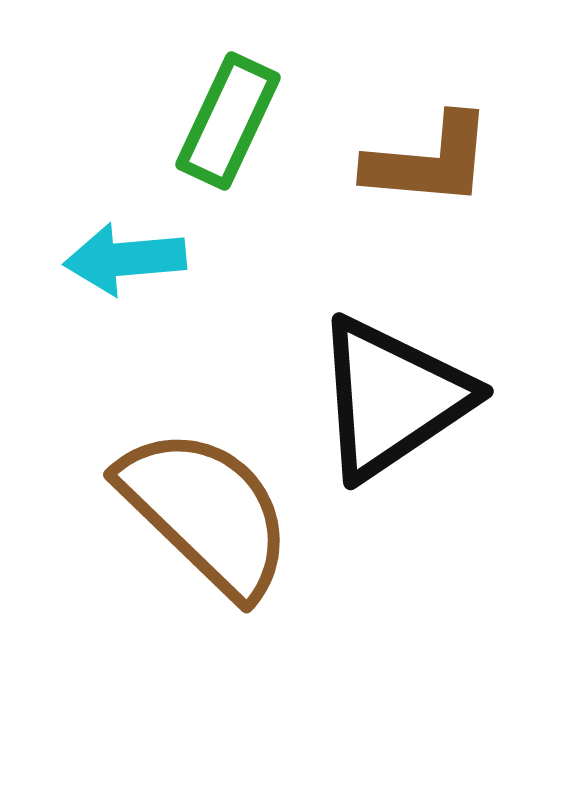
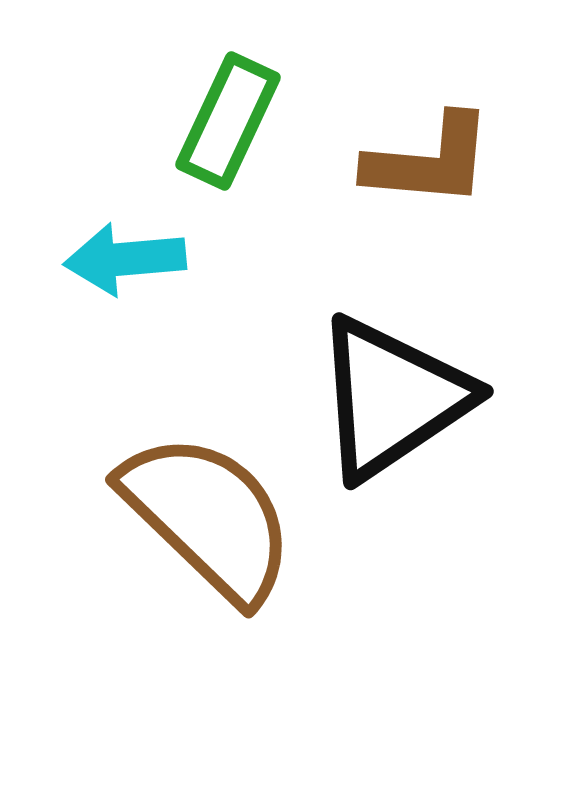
brown semicircle: moved 2 px right, 5 px down
